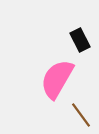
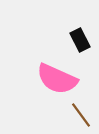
pink semicircle: rotated 96 degrees counterclockwise
